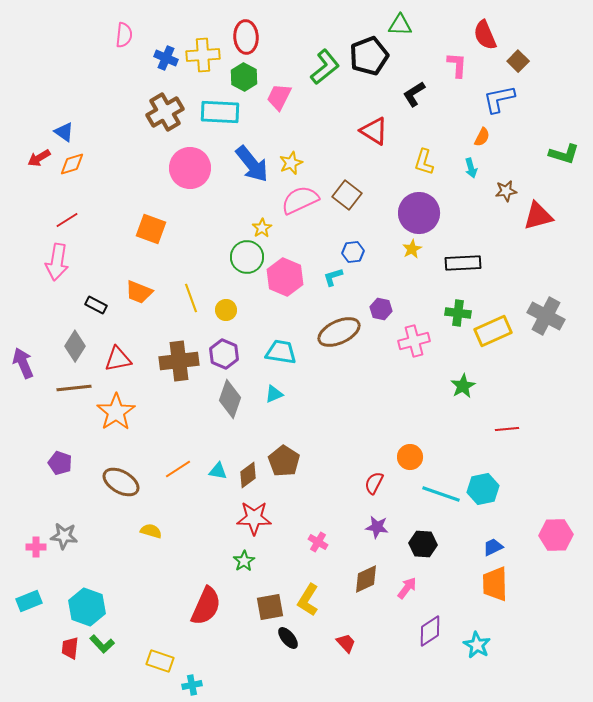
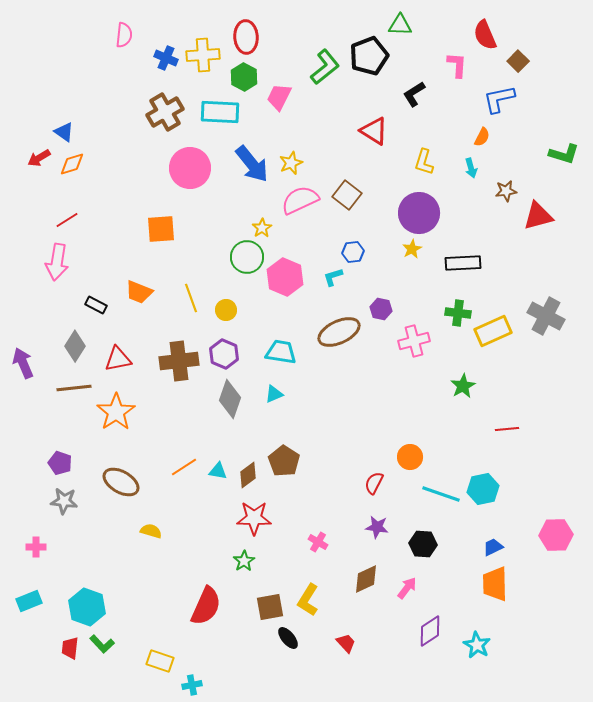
orange square at (151, 229): moved 10 px right; rotated 24 degrees counterclockwise
orange line at (178, 469): moved 6 px right, 2 px up
gray star at (64, 536): moved 35 px up
